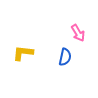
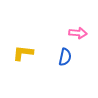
pink arrow: rotated 54 degrees counterclockwise
